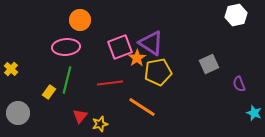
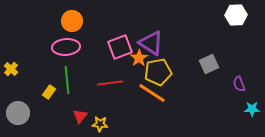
white hexagon: rotated 10 degrees clockwise
orange circle: moved 8 px left, 1 px down
orange star: moved 2 px right
green line: rotated 20 degrees counterclockwise
orange line: moved 10 px right, 14 px up
cyan star: moved 2 px left, 4 px up; rotated 21 degrees counterclockwise
yellow star: rotated 21 degrees clockwise
